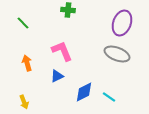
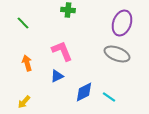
yellow arrow: rotated 64 degrees clockwise
